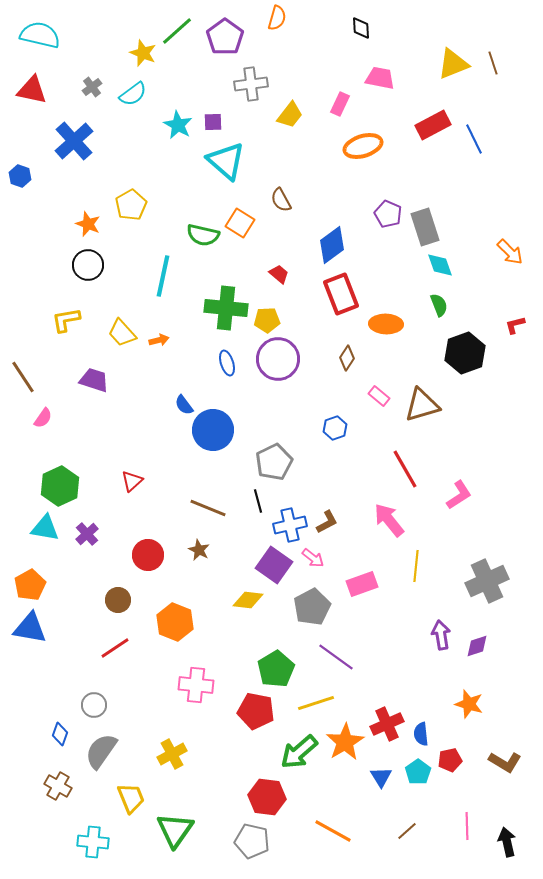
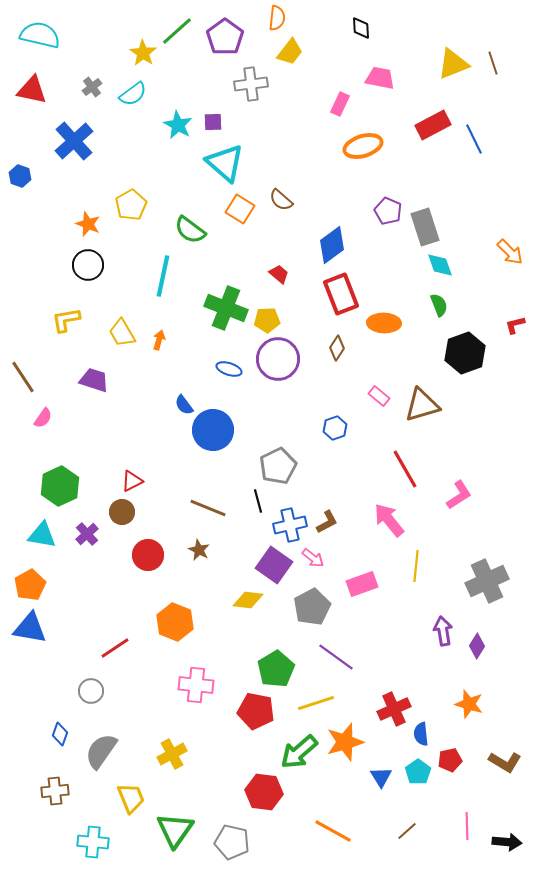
orange semicircle at (277, 18): rotated 10 degrees counterclockwise
yellow star at (143, 53): rotated 12 degrees clockwise
yellow trapezoid at (290, 115): moved 63 px up
cyan triangle at (226, 161): moved 1 px left, 2 px down
brown semicircle at (281, 200): rotated 20 degrees counterclockwise
purple pentagon at (388, 214): moved 3 px up
orange square at (240, 223): moved 14 px up
green semicircle at (203, 235): moved 13 px left, 5 px up; rotated 24 degrees clockwise
green cross at (226, 308): rotated 15 degrees clockwise
orange ellipse at (386, 324): moved 2 px left, 1 px up
yellow trapezoid at (122, 333): rotated 12 degrees clockwise
orange arrow at (159, 340): rotated 60 degrees counterclockwise
brown diamond at (347, 358): moved 10 px left, 10 px up
blue ellipse at (227, 363): moved 2 px right, 6 px down; rotated 55 degrees counterclockwise
gray pentagon at (274, 462): moved 4 px right, 4 px down
red triangle at (132, 481): rotated 15 degrees clockwise
cyan triangle at (45, 528): moved 3 px left, 7 px down
brown circle at (118, 600): moved 4 px right, 88 px up
purple arrow at (441, 635): moved 2 px right, 4 px up
purple diamond at (477, 646): rotated 40 degrees counterclockwise
gray circle at (94, 705): moved 3 px left, 14 px up
red cross at (387, 724): moved 7 px right, 15 px up
orange star at (345, 742): rotated 15 degrees clockwise
brown cross at (58, 786): moved 3 px left, 5 px down; rotated 36 degrees counterclockwise
red hexagon at (267, 797): moved 3 px left, 5 px up
gray pentagon at (252, 841): moved 20 px left, 1 px down
black arrow at (507, 842): rotated 108 degrees clockwise
